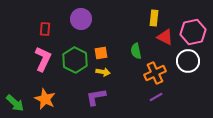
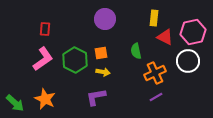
purple circle: moved 24 px right
pink L-shape: rotated 30 degrees clockwise
